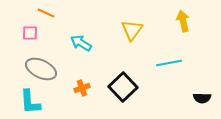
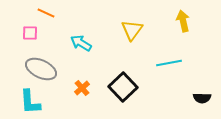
orange cross: rotated 21 degrees counterclockwise
